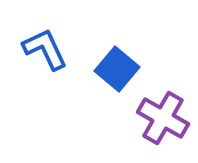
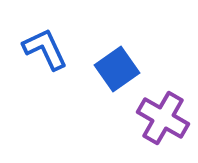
blue square: rotated 15 degrees clockwise
